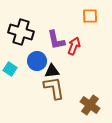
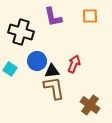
purple L-shape: moved 3 px left, 23 px up
red arrow: moved 18 px down
